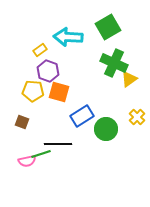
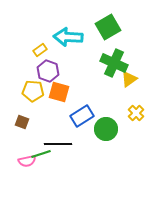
yellow cross: moved 1 px left, 4 px up
